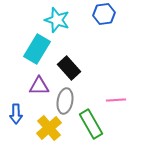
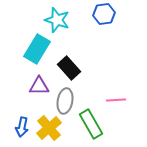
blue arrow: moved 6 px right, 13 px down; rotated 12 degrees clockwise
